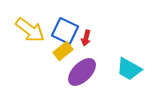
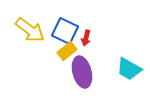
yellow rectangle: moved 4 px right
purple ellipse: rotated 60 degrees counterclockwise
